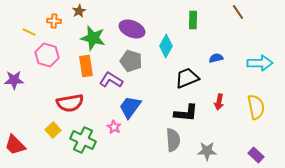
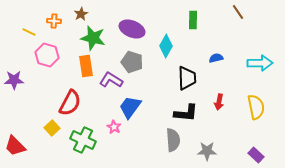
brown star: moved 2 px right, 3 px down
gray pentagon: moved 1 px right, 1 px down
black trapezoid: rotated 110 degrees clockwise
red semicircle: rotated 52 degrees counterclockwise
yellow square: moved 1 px left, 2 px up
red trapezoid: moved 1 px down
